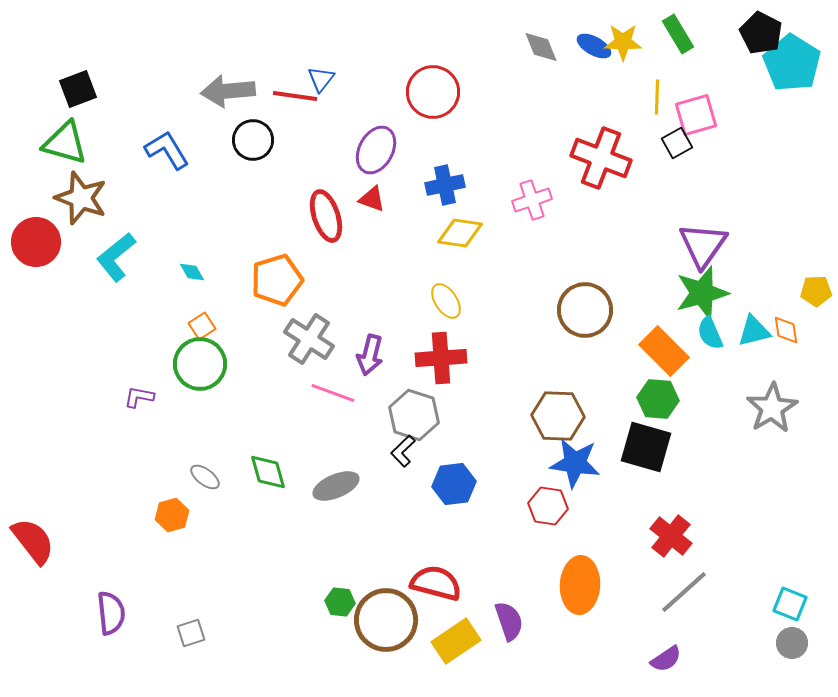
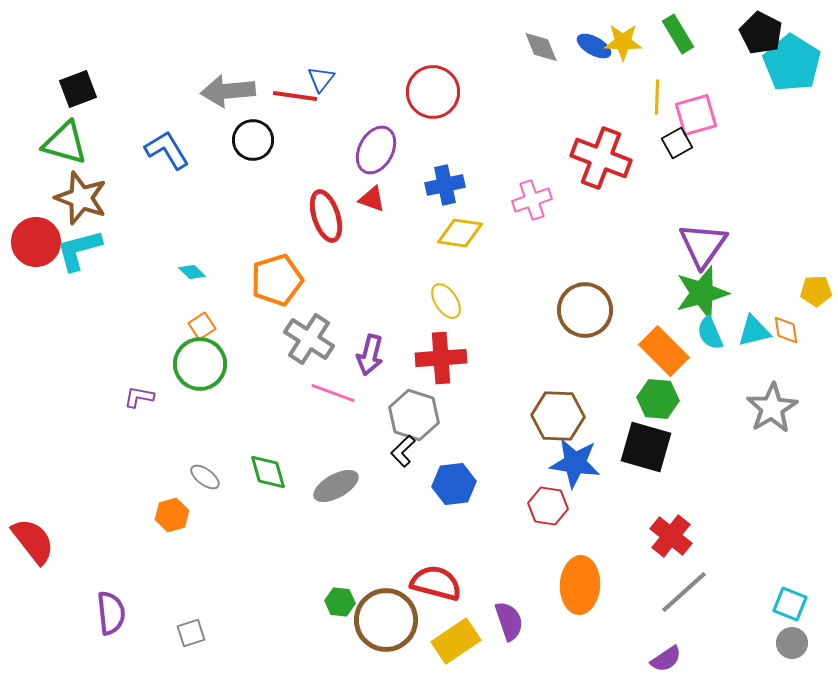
cyan L-shape at (116, 257): moved 37 px left, 7 px up; rotated 24 degrees clockwise
cyan diamond at (192, 272): rotated 16 degrees counterclockwise
gray ellipse at (336, 486): rotated 6 degrees counterclockwise
